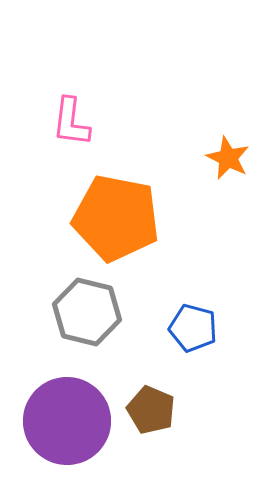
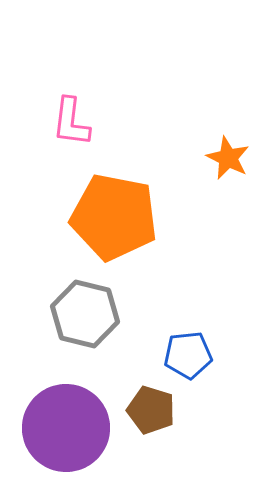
orange pentagon: moved 2 px left, 1 px up
gray hexagon: moved 2 px left, 2 px down
blue pentagon: moved 5 px left, 27 px down; rotated 21 degrees counterclockwise
brown pentagon: rotated 6 degrees counterclockwise
purple circle: moved 1 px left, 7 px down
